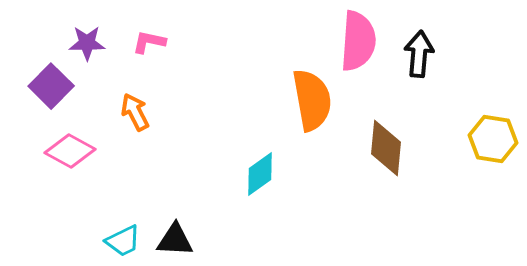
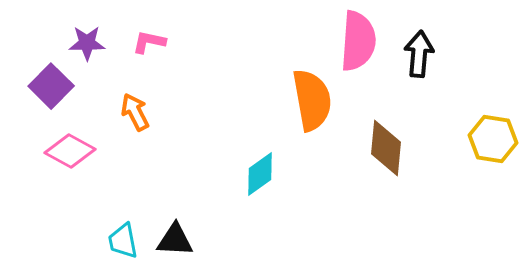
cyan trapezoid: rotated 105 degrees clockwise
